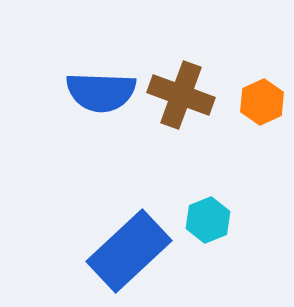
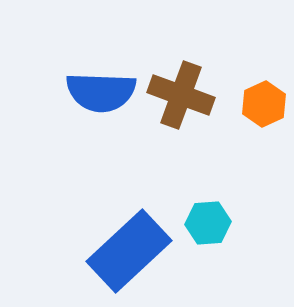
orange hexagon: moved 2 px right, 2 px down
cyan hexagon: moved 3 px down; rotated 18 degrees clockwise
